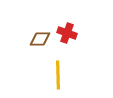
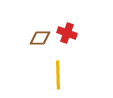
brown diamond: moved 1 px up
